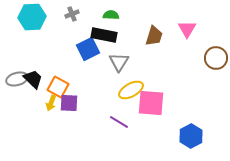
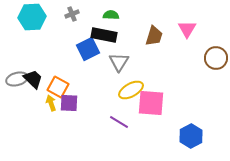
yellow arrow: rotated 140 degrees clockwise
